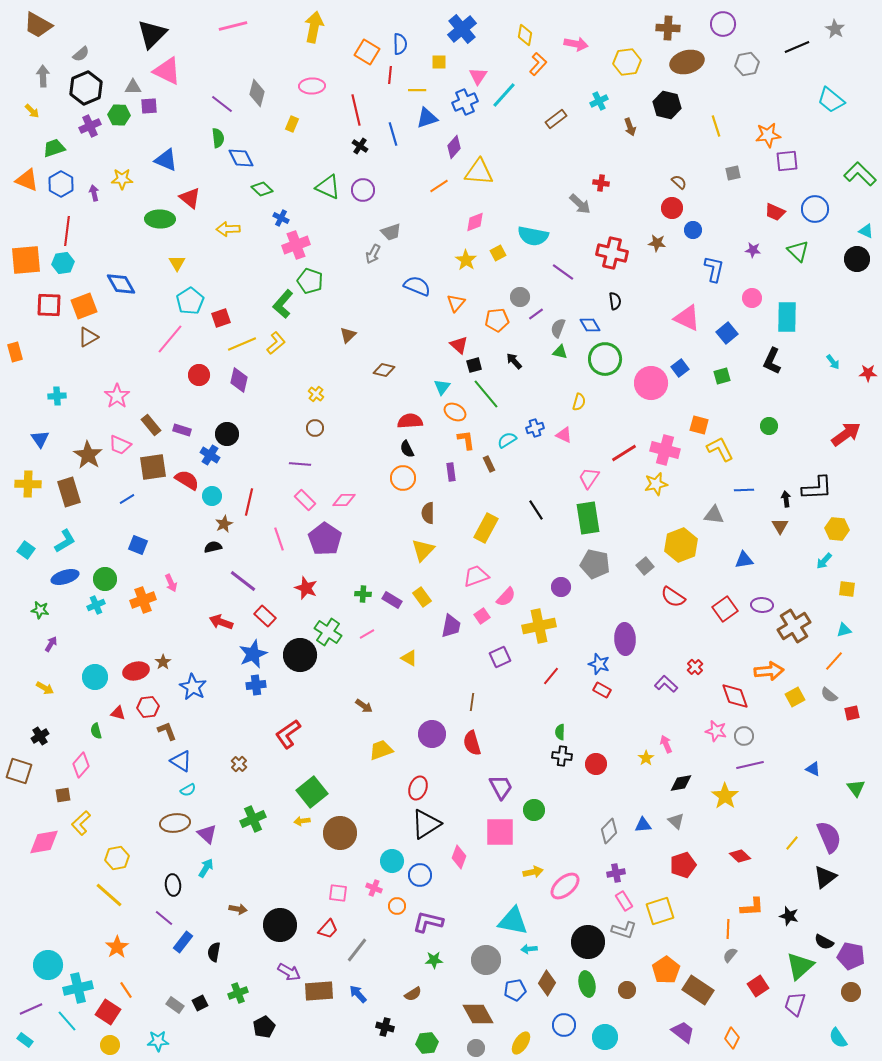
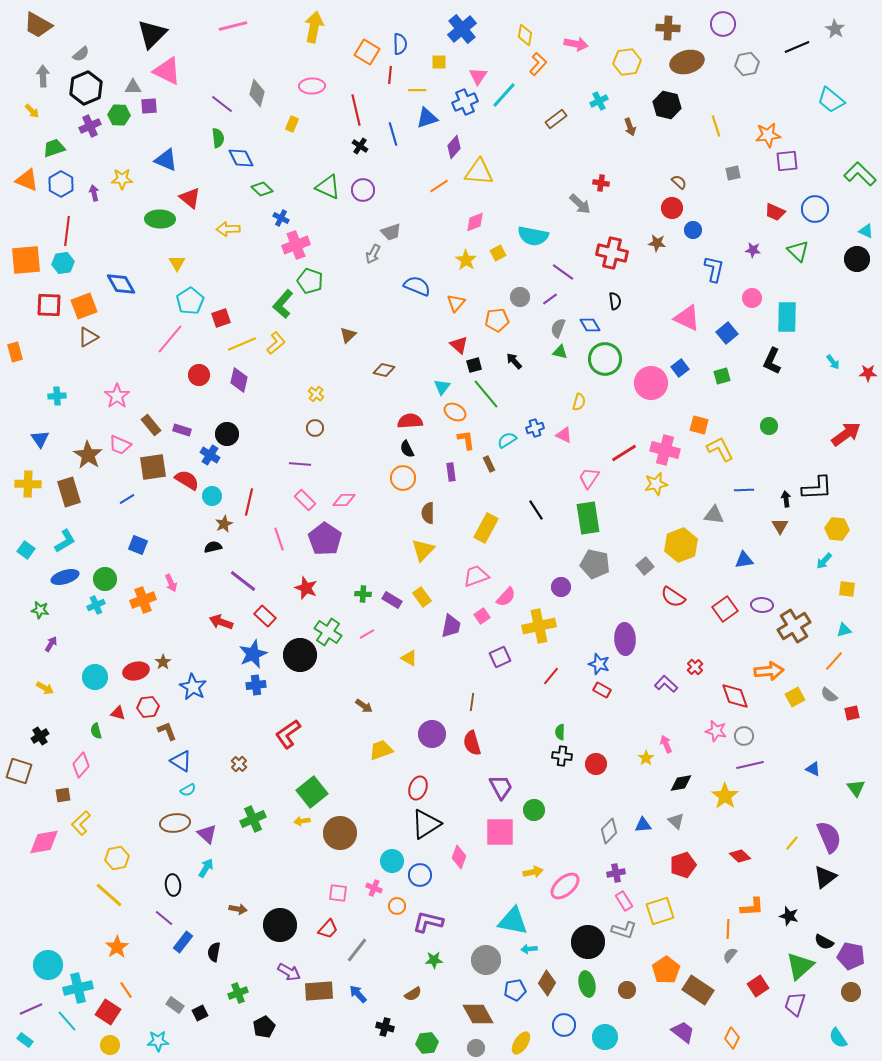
purple line at (536, 314): moved 14 px right, 15 px up
black square at (200, 1003): moved 10 px down
